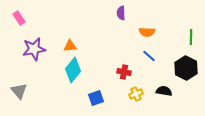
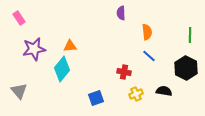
orange semicircle: rotated 98 degrees counterclockwise
green line: moved 1 px left, 2 px up
cyan diamond: moved 11 px left, 1 px up
